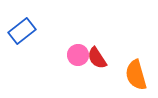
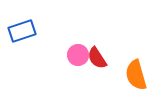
blue rectangle: rotated 20 degrees clockwise
